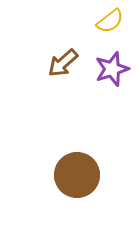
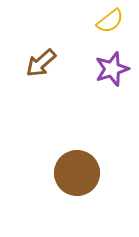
brown arrow: moved 22 px left
brown circle: moved 2 px up
